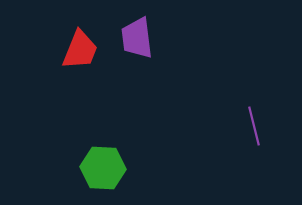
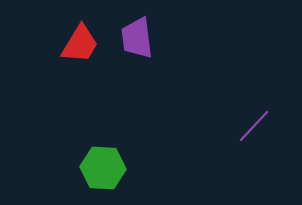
red trapezoid: moved 6 px up; rotated 9 degrees clockwise
purple line: rotated 57 degrees clockwise
